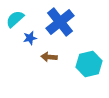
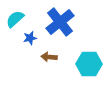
cyan hexagon: rotated 15 degrees clockwise
